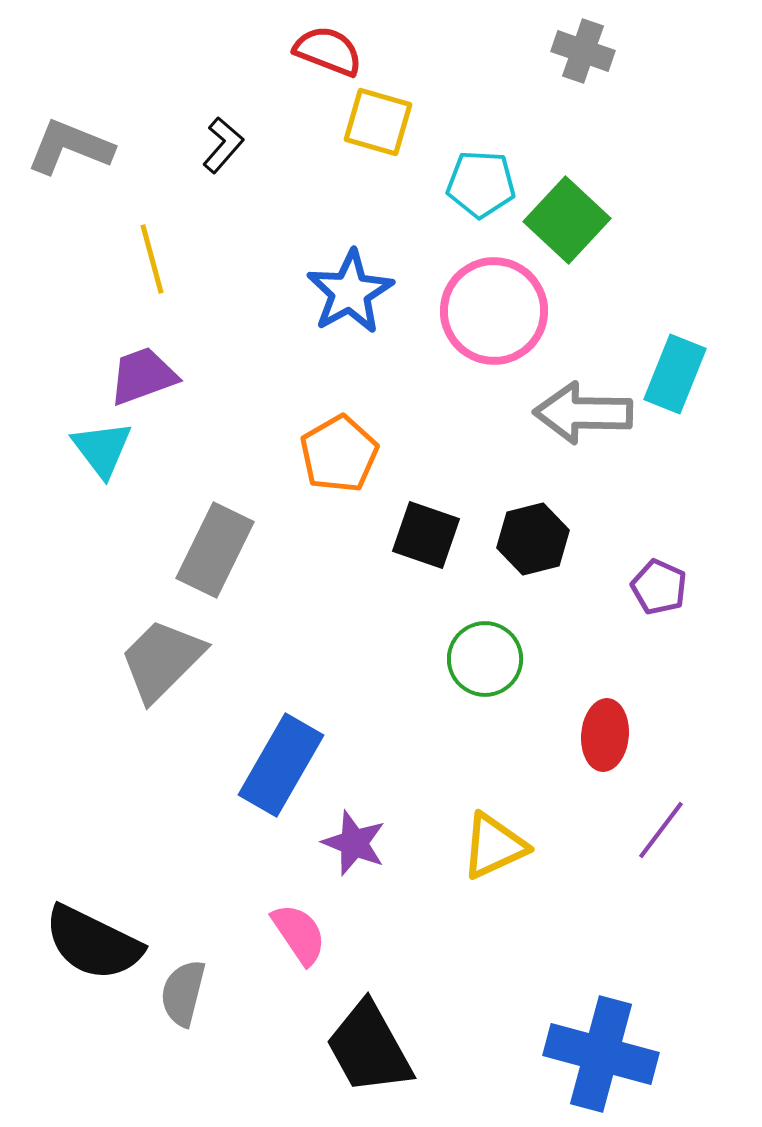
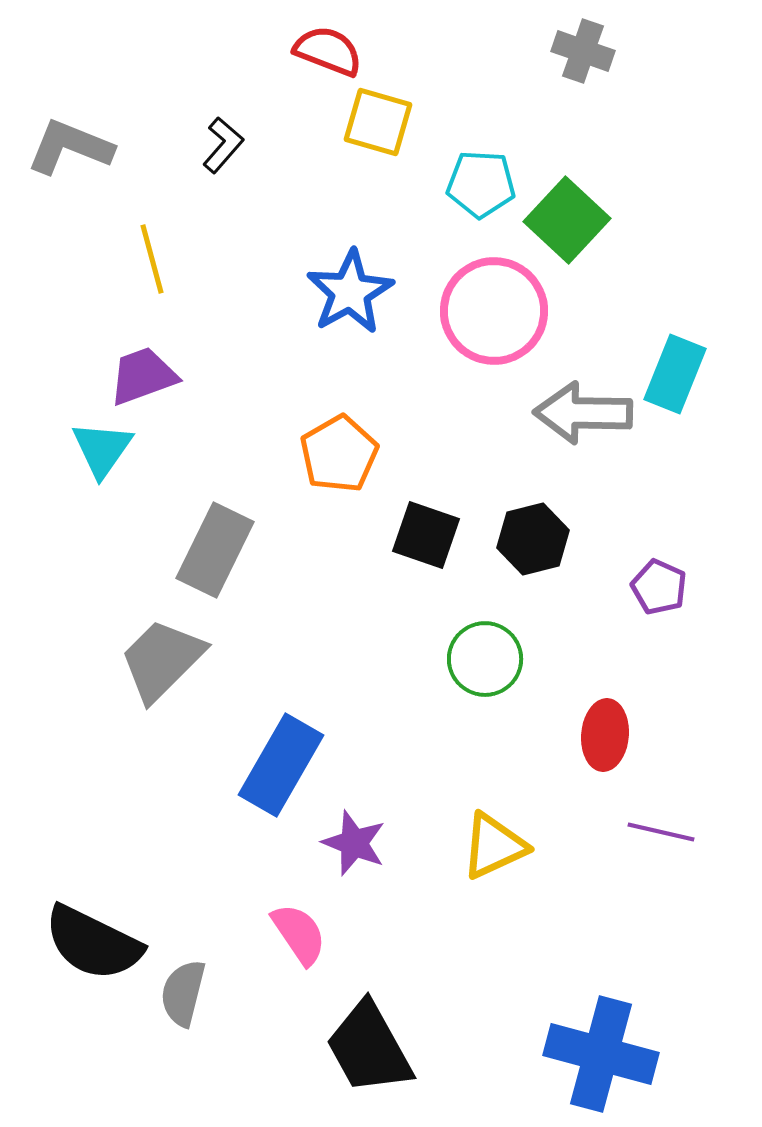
cyan triangle: rotated 12 degrees clockwise
purple line: moved 2 px down; rotated 66 degrees clockwise
